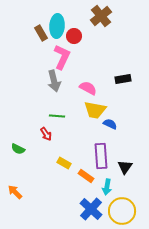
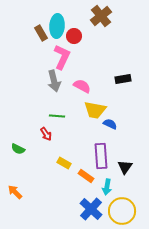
pink semicircle: moved 6 px left, 2 px up
